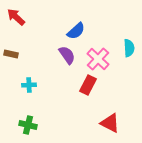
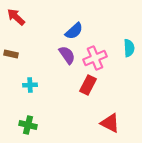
blue semicircle: moved 2 px left
pink cross: moved 3 px left, 1 px up; rotated 25 degrees clockwise
cyan cross: moved 1 px right
